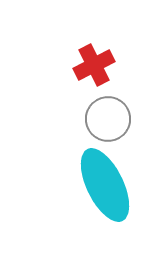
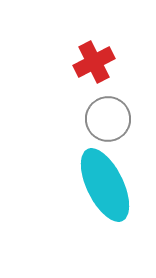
red cross: moved 3 px up
